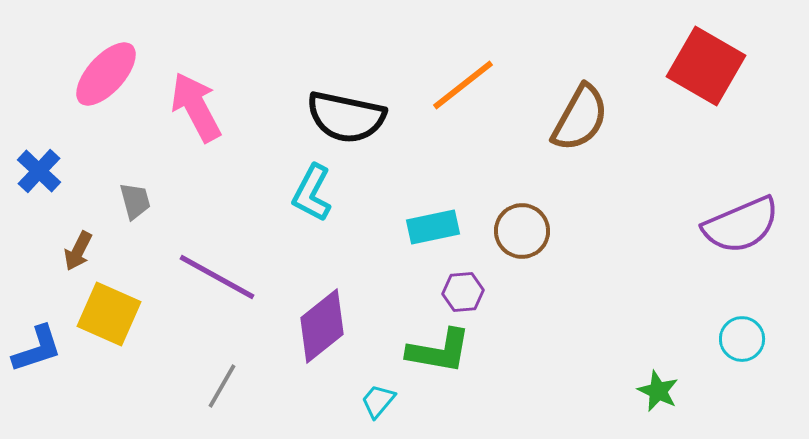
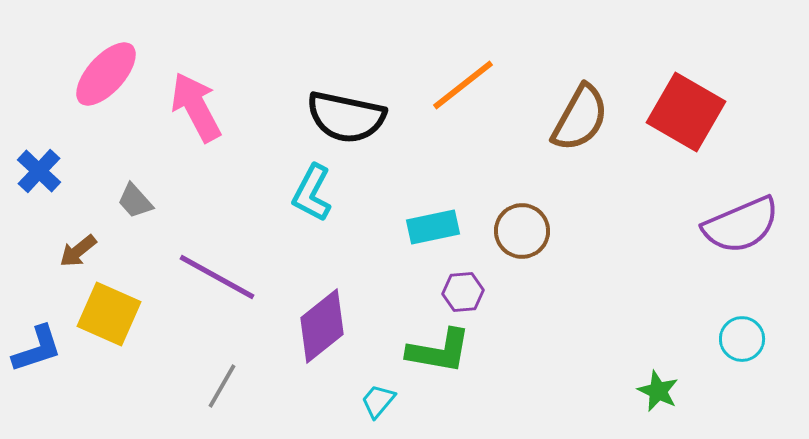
red square: moved 20 px left, 46 px down
gray trapezoid: rotated 153 degrees clockwise
brown arrow: rotated 24 degrees clockwise
